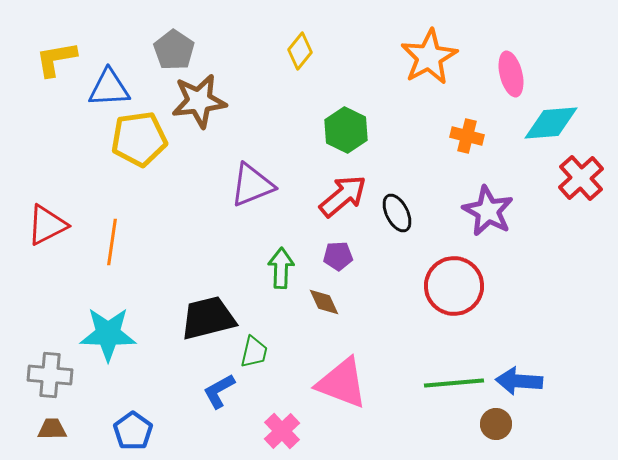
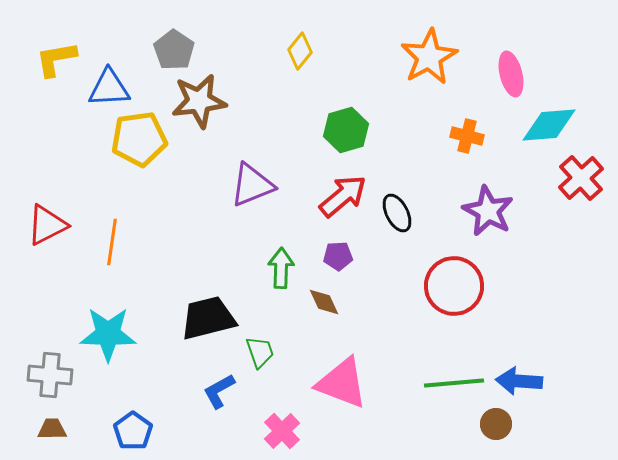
cyan diamond: moved 2 px left, 2 px down
green hexagon: rotated 18 degrees clockwise
green trapezoid: moved 6 px right; rotated 32 degrees counterclockwise
